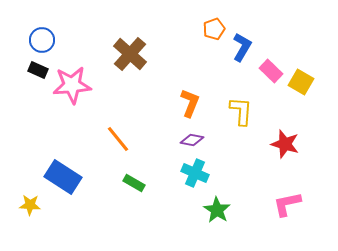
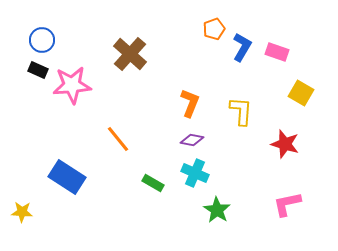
pink rectangle: moved 6 px right, 19 px up; rotated 25 degrees counterclockwise
yellow square: moved 11 px down
blue rectangle: moved 4 px right
green rectangle: moved 19 px right
yellow star: moved 8 px left, 7 px down
